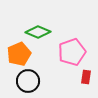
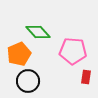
green diamond: rotated 25 degrees clockwise
pink pentagon: moved 1 px right, 1 px up; rotated 24 degrees clockwise
